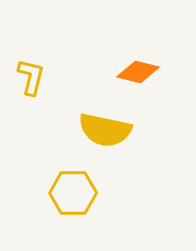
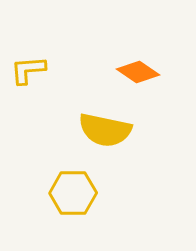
orange diamond: rotated 21 degrees clockwise
yellow L-shape: moved 3 px left, 7 px up; rotated 108 degrees counterclockwise
